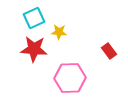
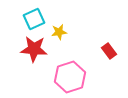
cyan square: moved 1 px down
yellow star: rotated 14 degrees counterclockwise
pink hexagon: moved 1 px up; rotated 16 degrees counterclockwise
